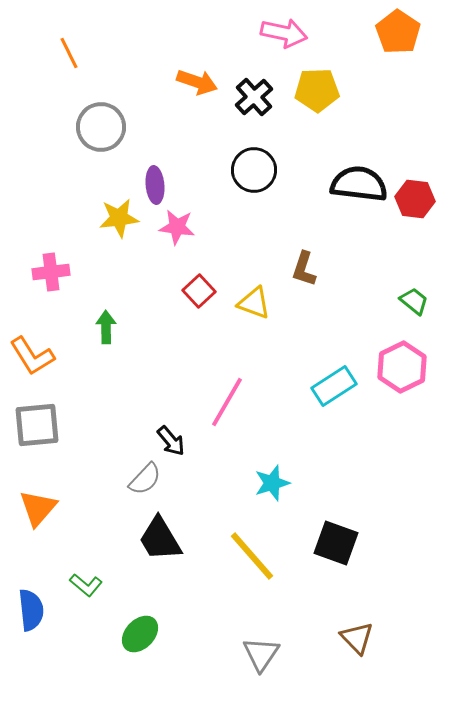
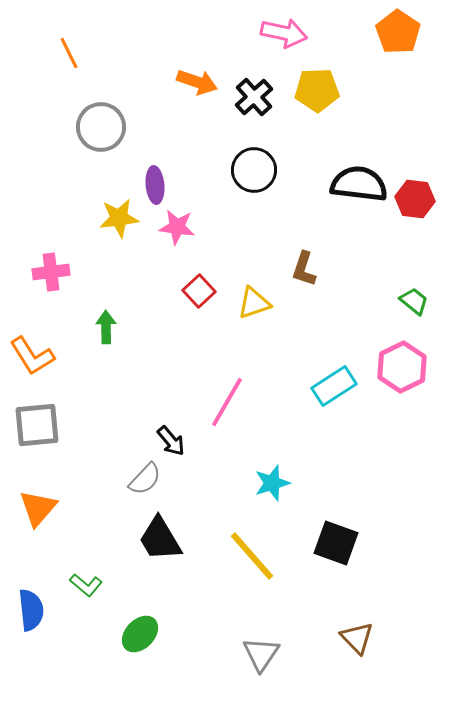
yellow triangle: rotated 39 degrees counterclockwise
